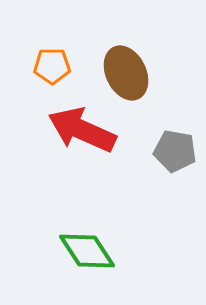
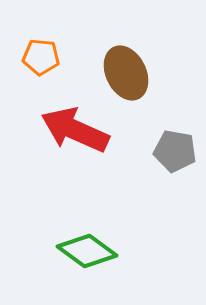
orange pentagon: moved 11 px left, 9 px up; rotated 6 degrees clockwise
red arrow: moved 7 px left
green diamond: rotated 20 degrees counterclockwise
